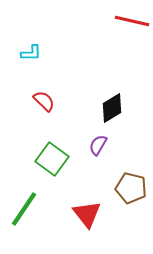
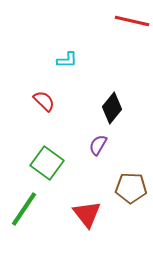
cyan L-shape: moved 36 px right, 7 px down
black diamond: rotated 20 degrees counterclockwise
green square: moved 5 px left, 4 px down
brown pentagon: rotated 12 degrees counterclockwise
